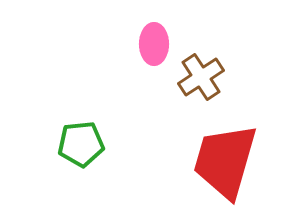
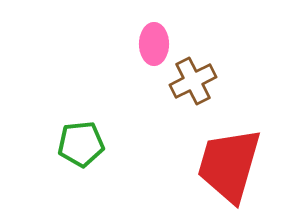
brown cross: moved 8 px left, 4 px down; rotated 6 degrees clockwise
red trapezoid: moved 4 px right, 4 px down
